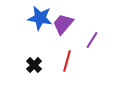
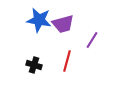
blue star: moved 1 px left, 2 px down
purple trapezoid: rotated 145 degrees counterclockwise
black cross: rotated 28 degrees counterclockwise
